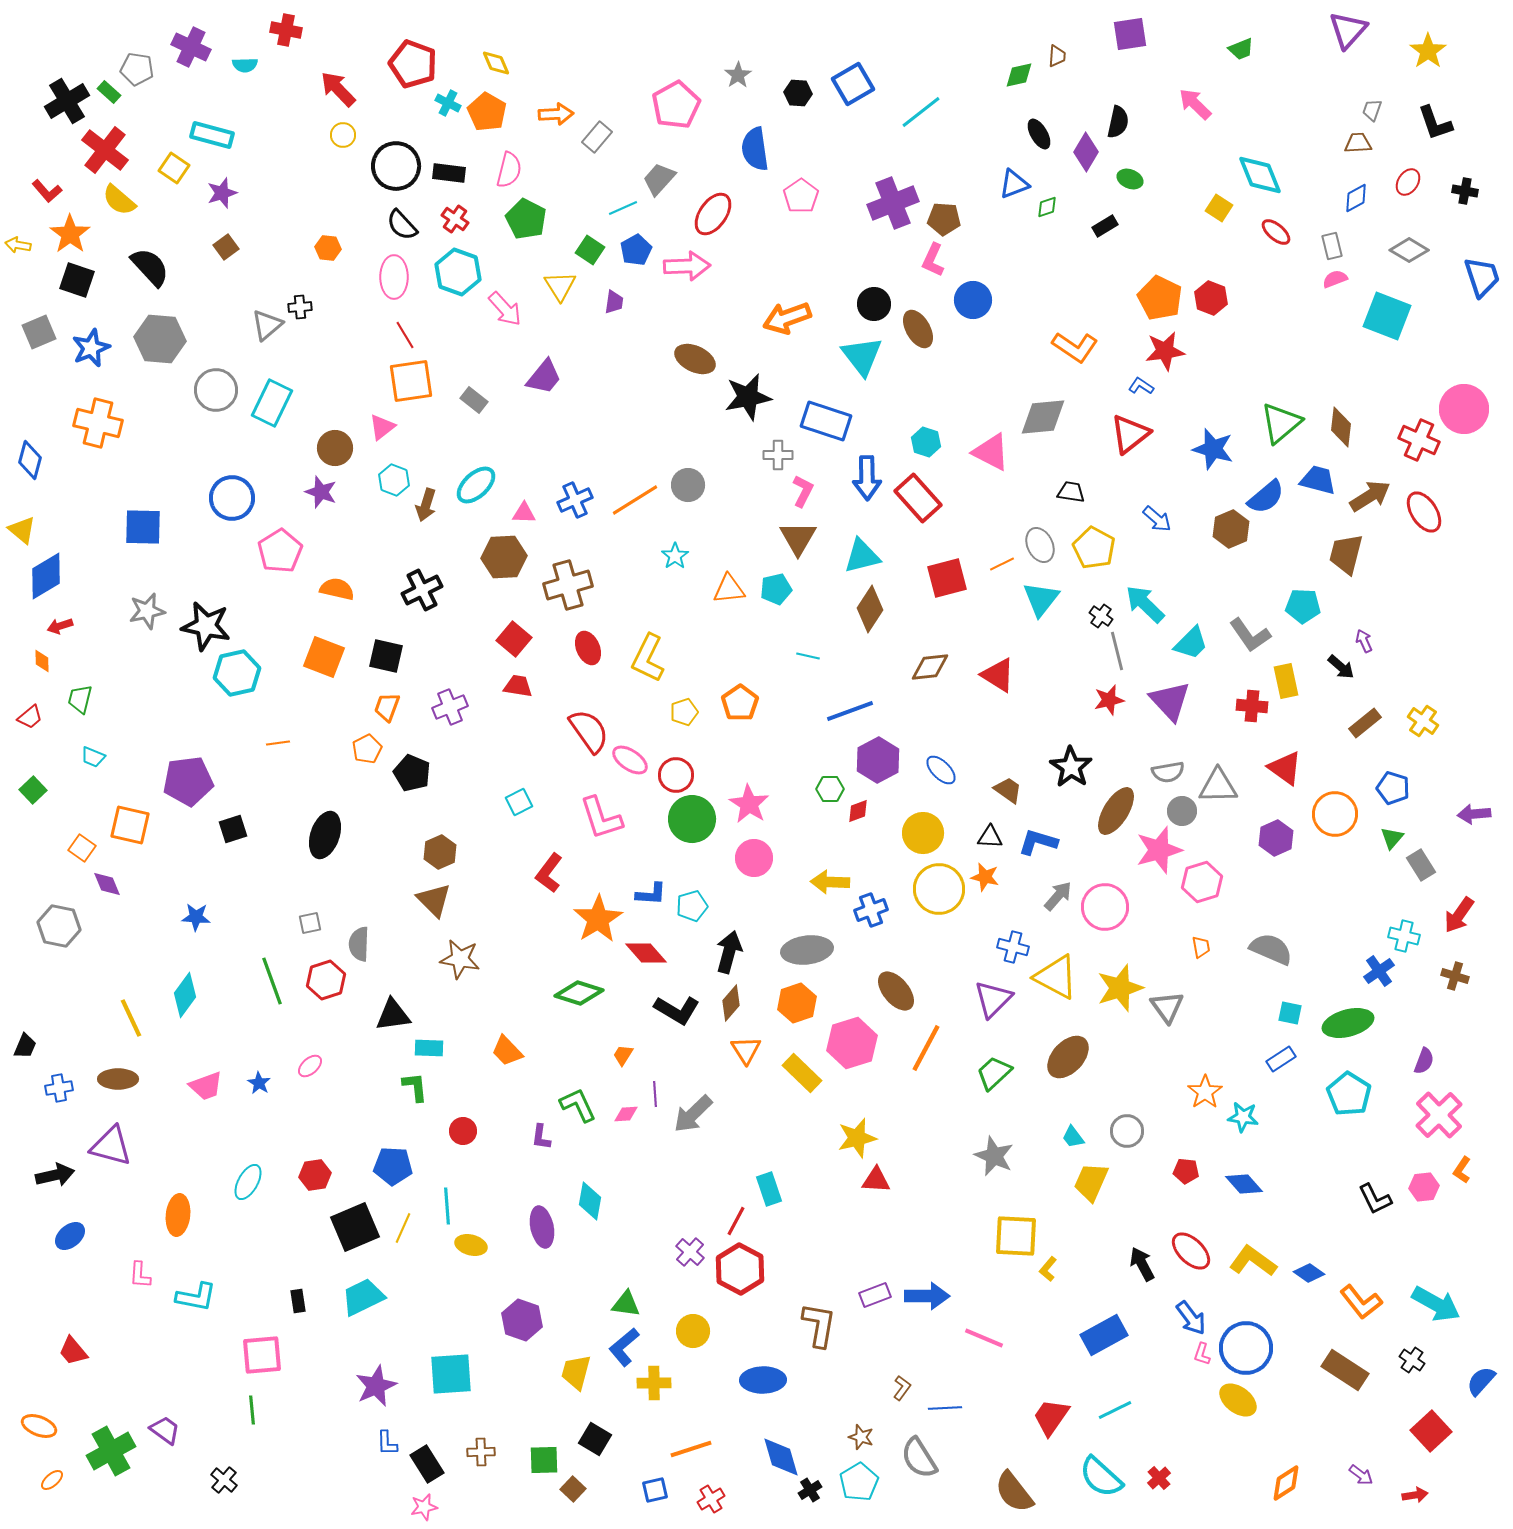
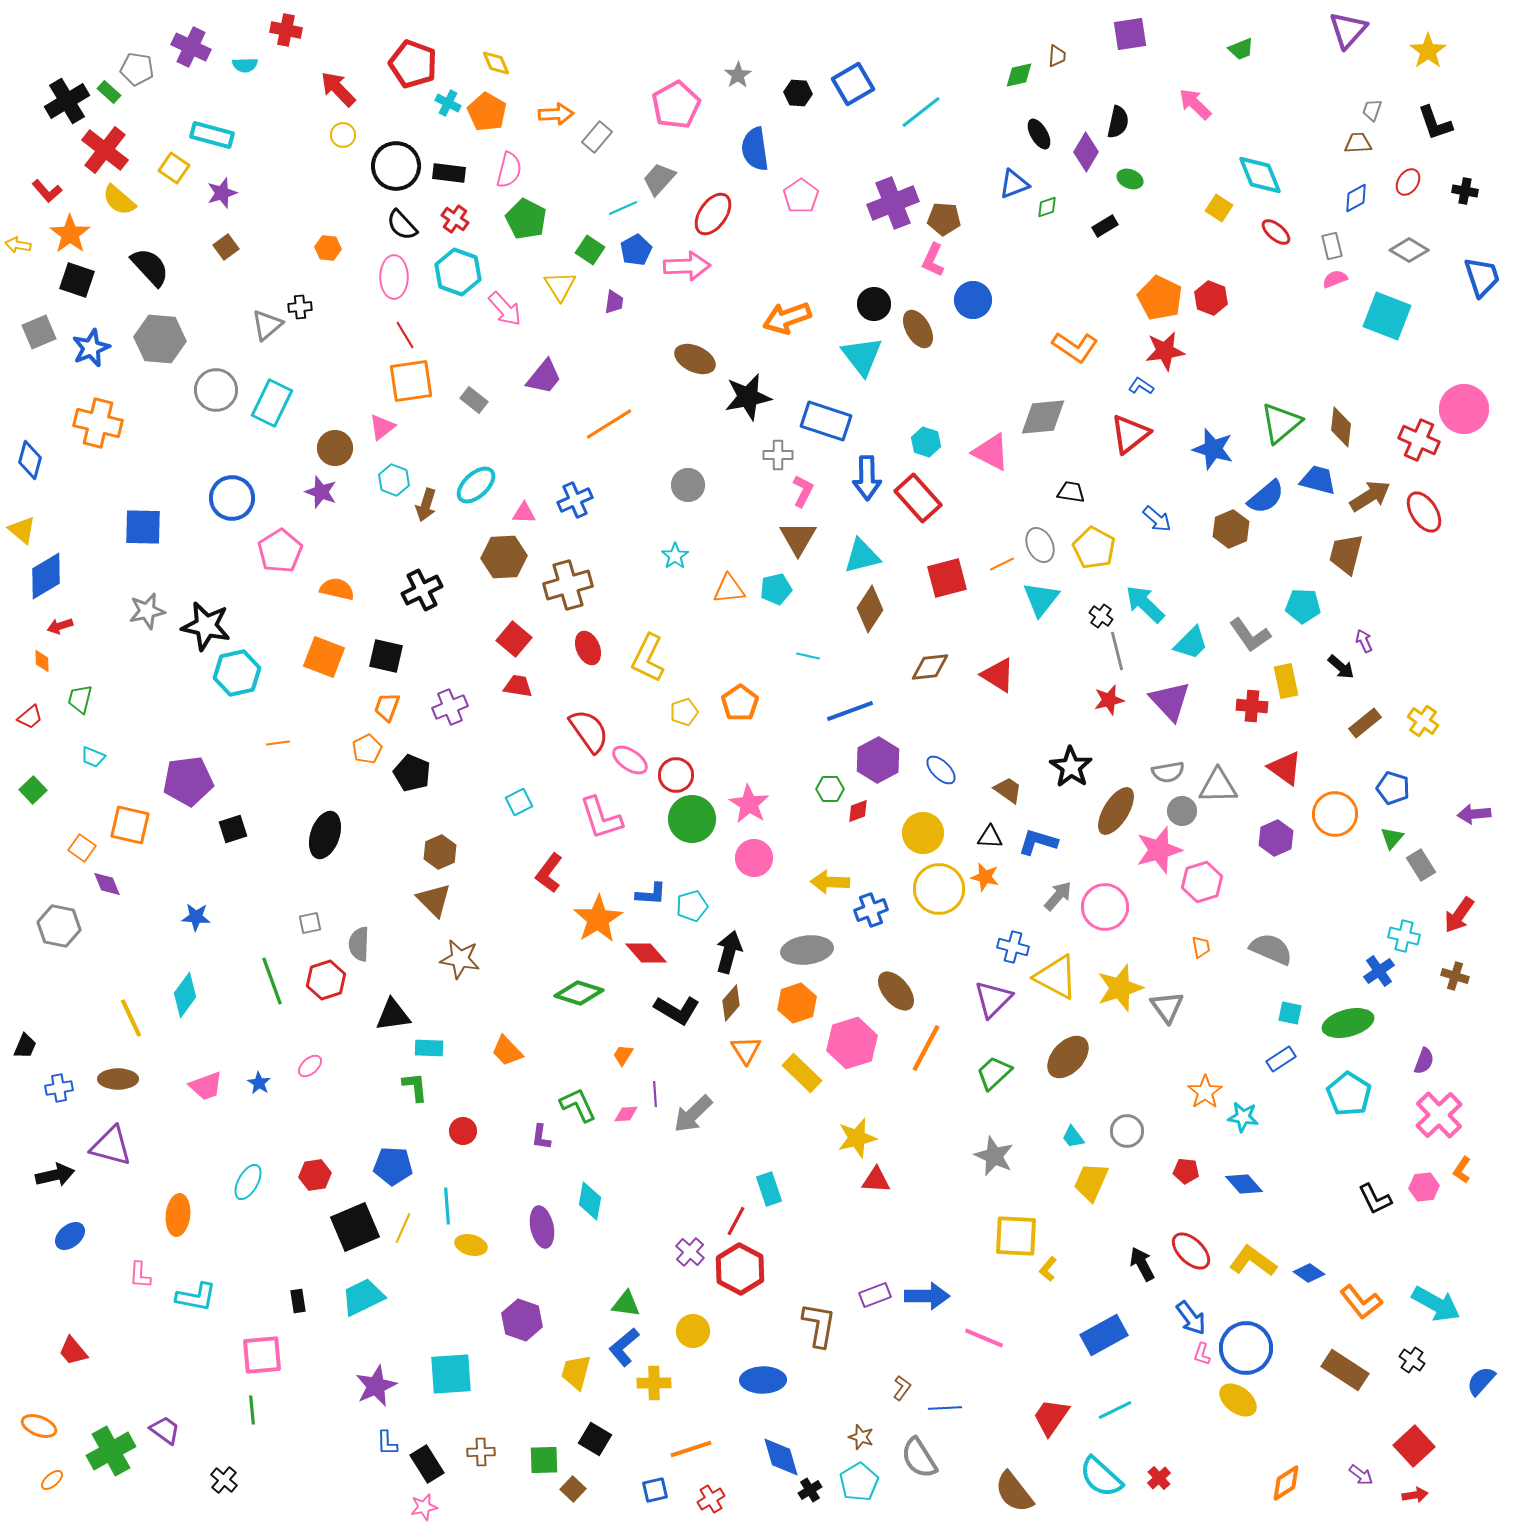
orange line at (635, 500): moved 26 px left, 76 px up
red square at (1431, 1431): moved 17 px left, 15 px down
